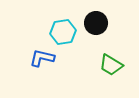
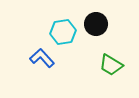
black circle: moved 1 px down
blue L-shape: rotated 35 degrees clockwise
